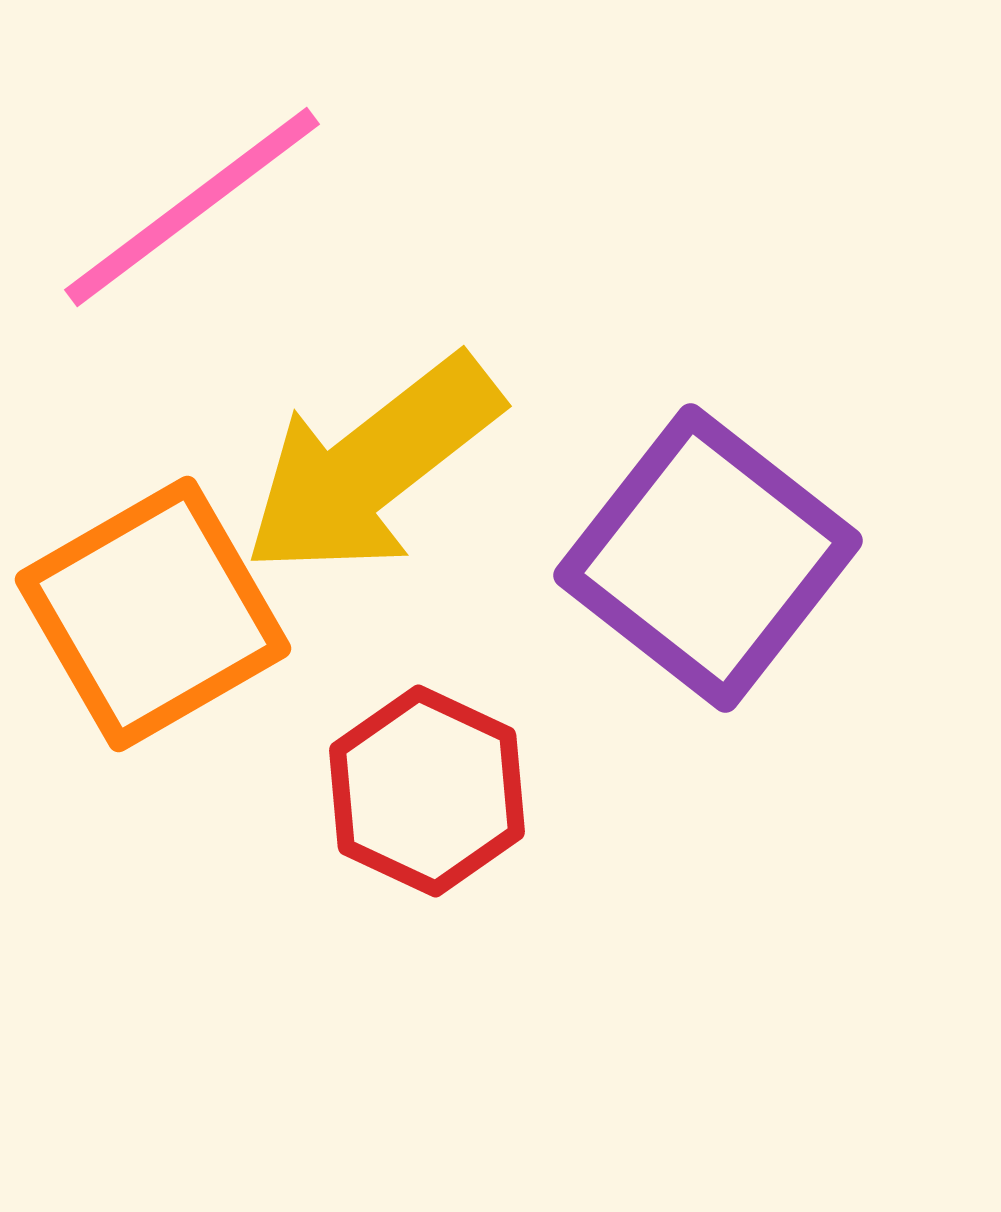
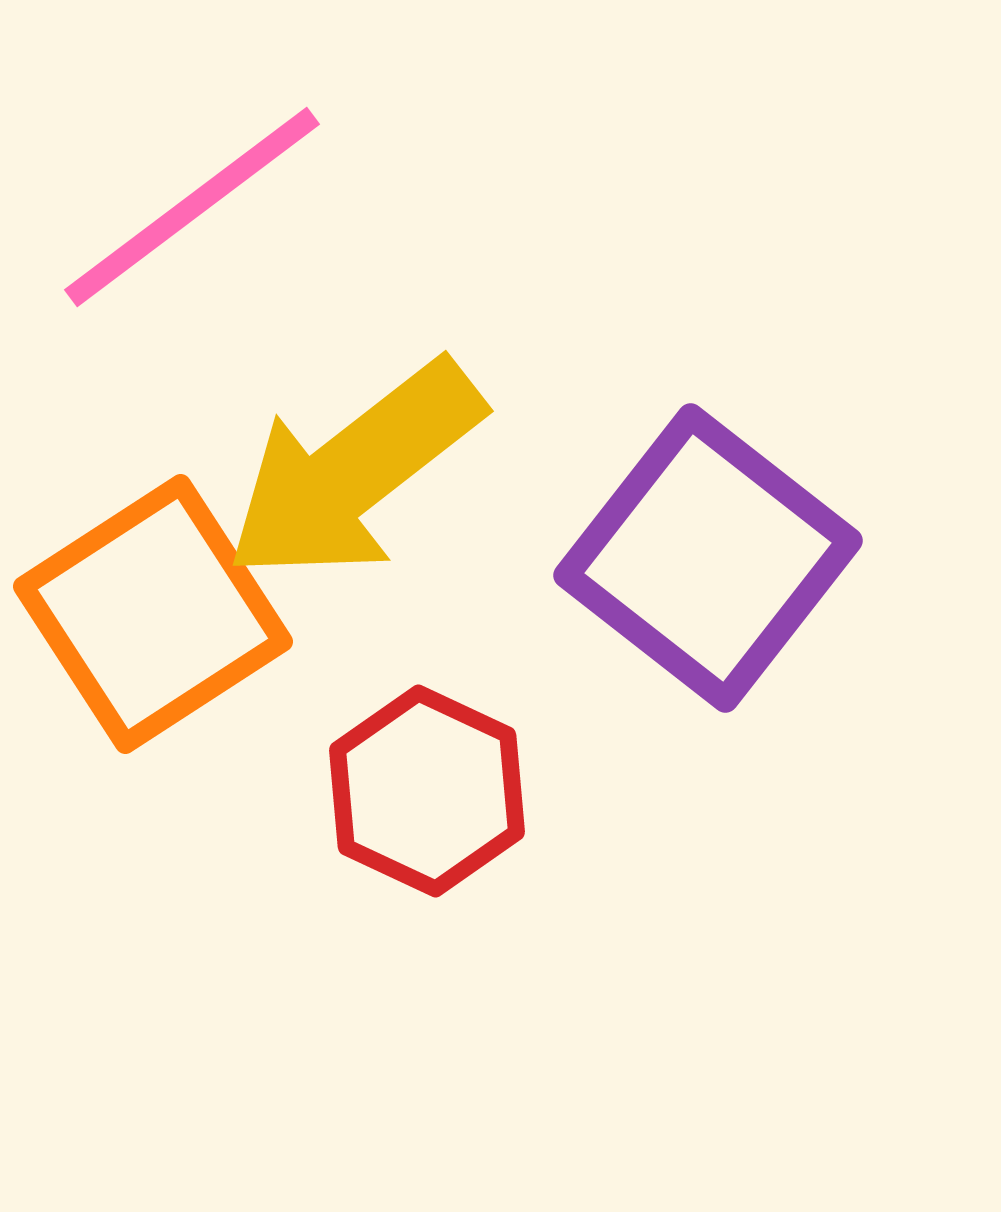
yellow arrow: moved 18 px left, 5 px down
orange square: rotated 3 degrees counterclockwise
